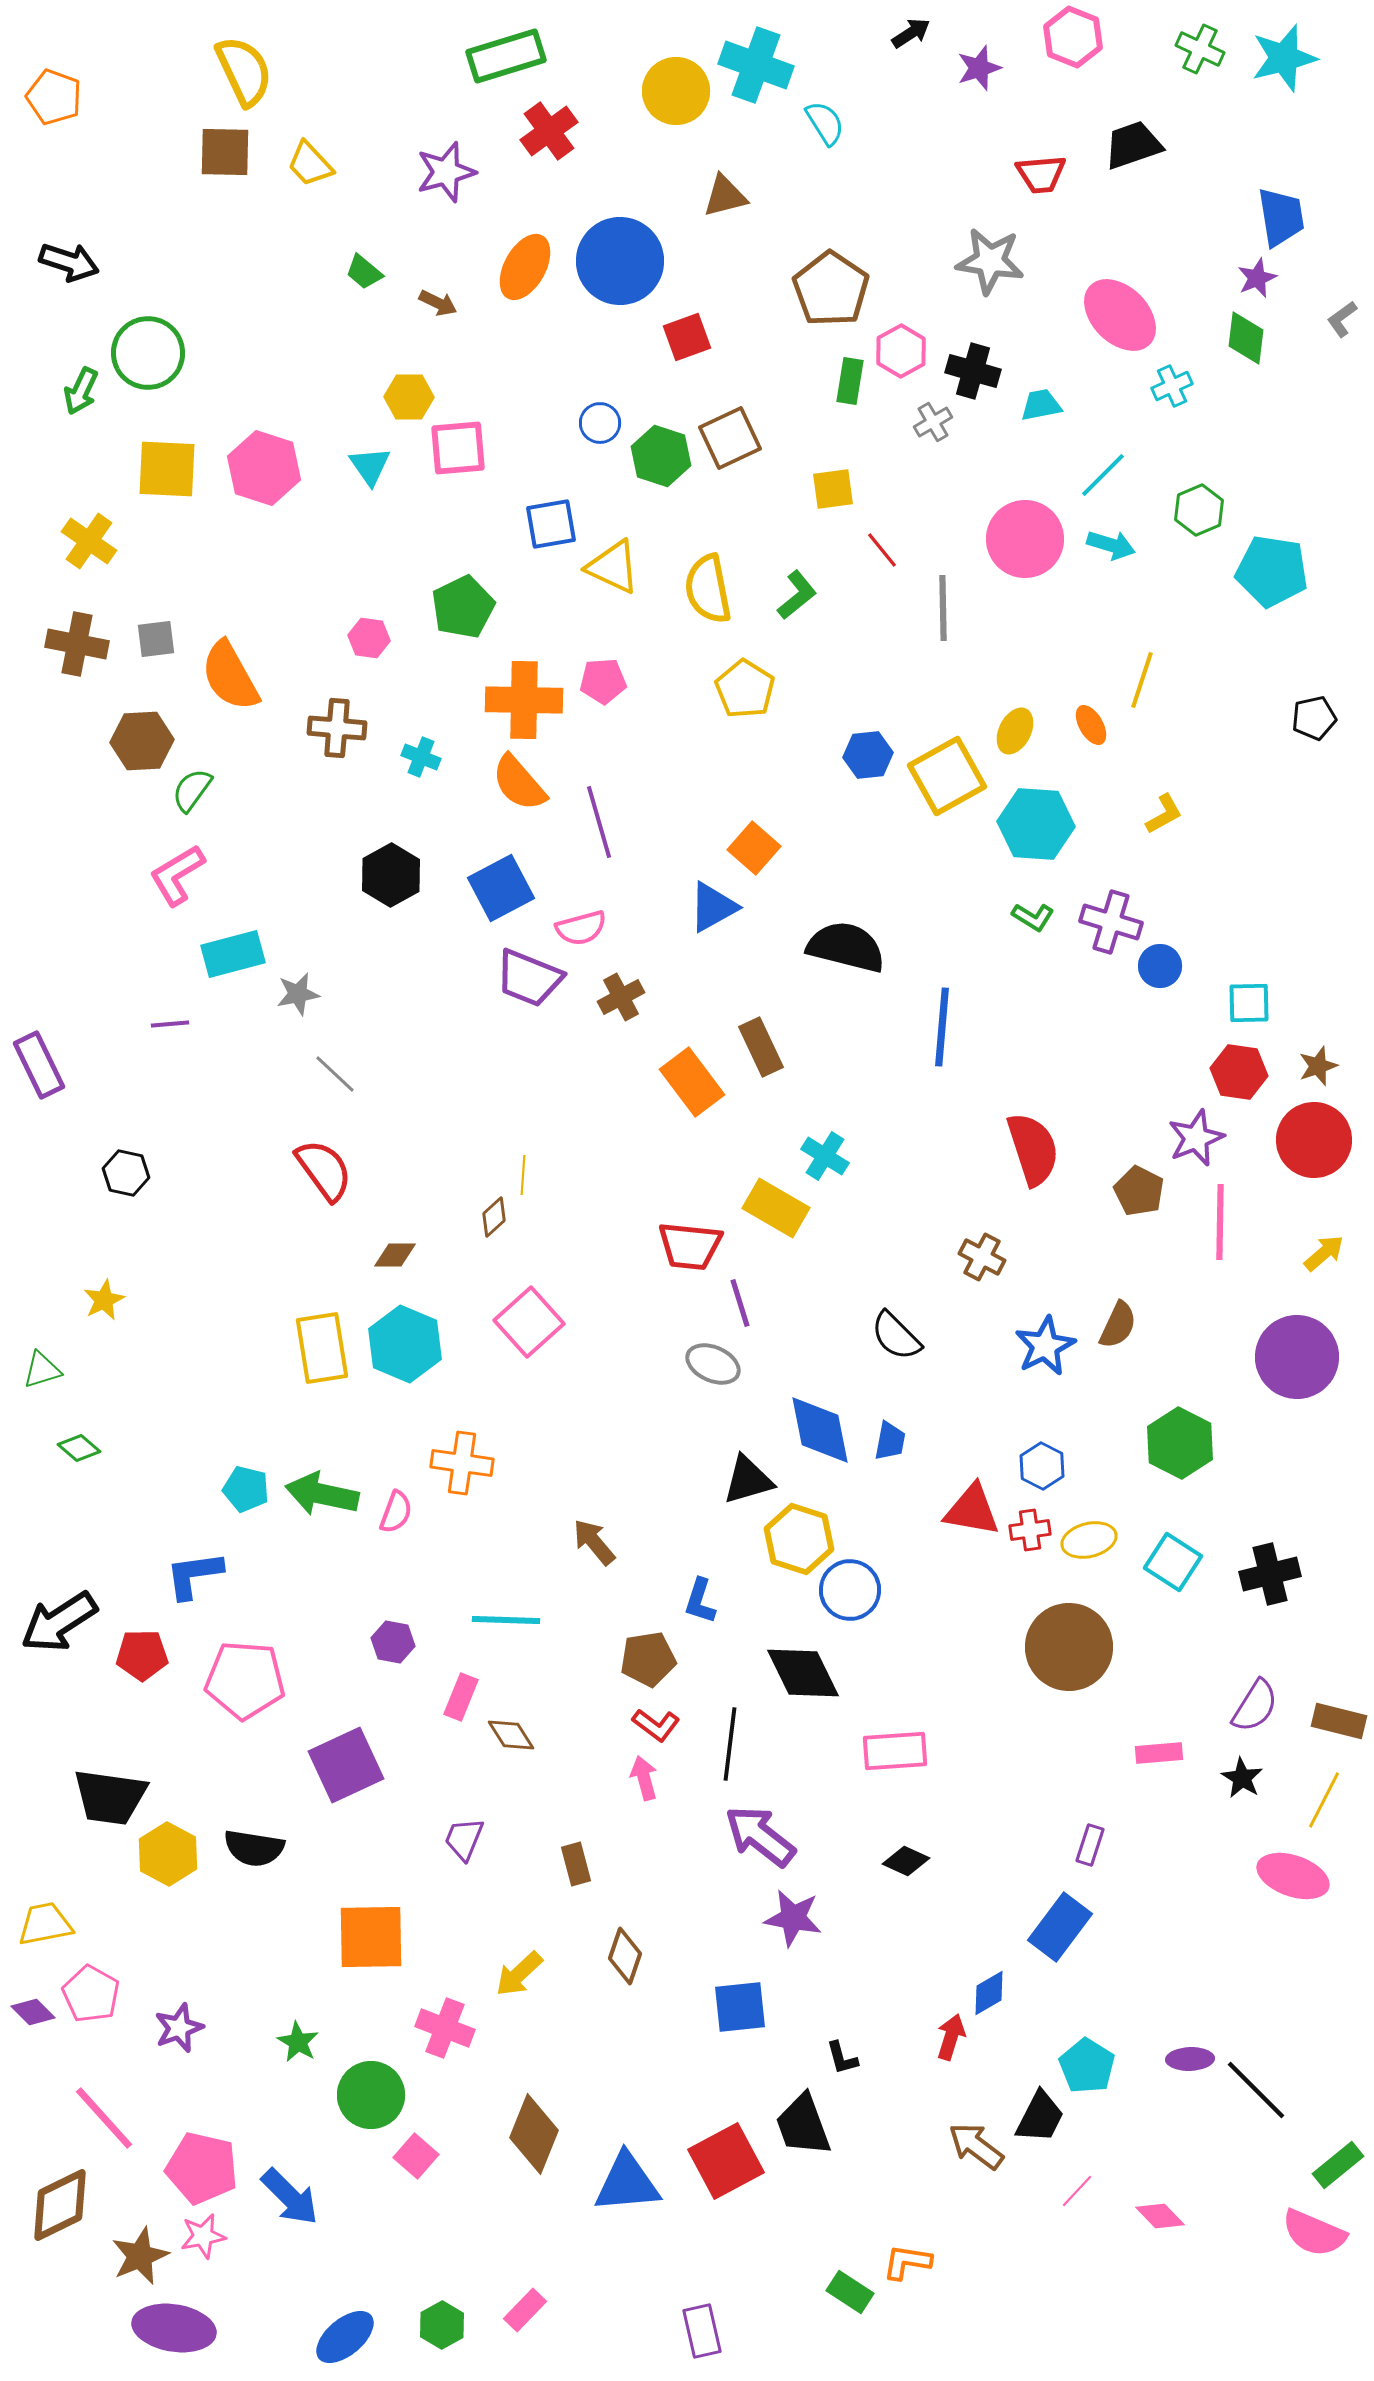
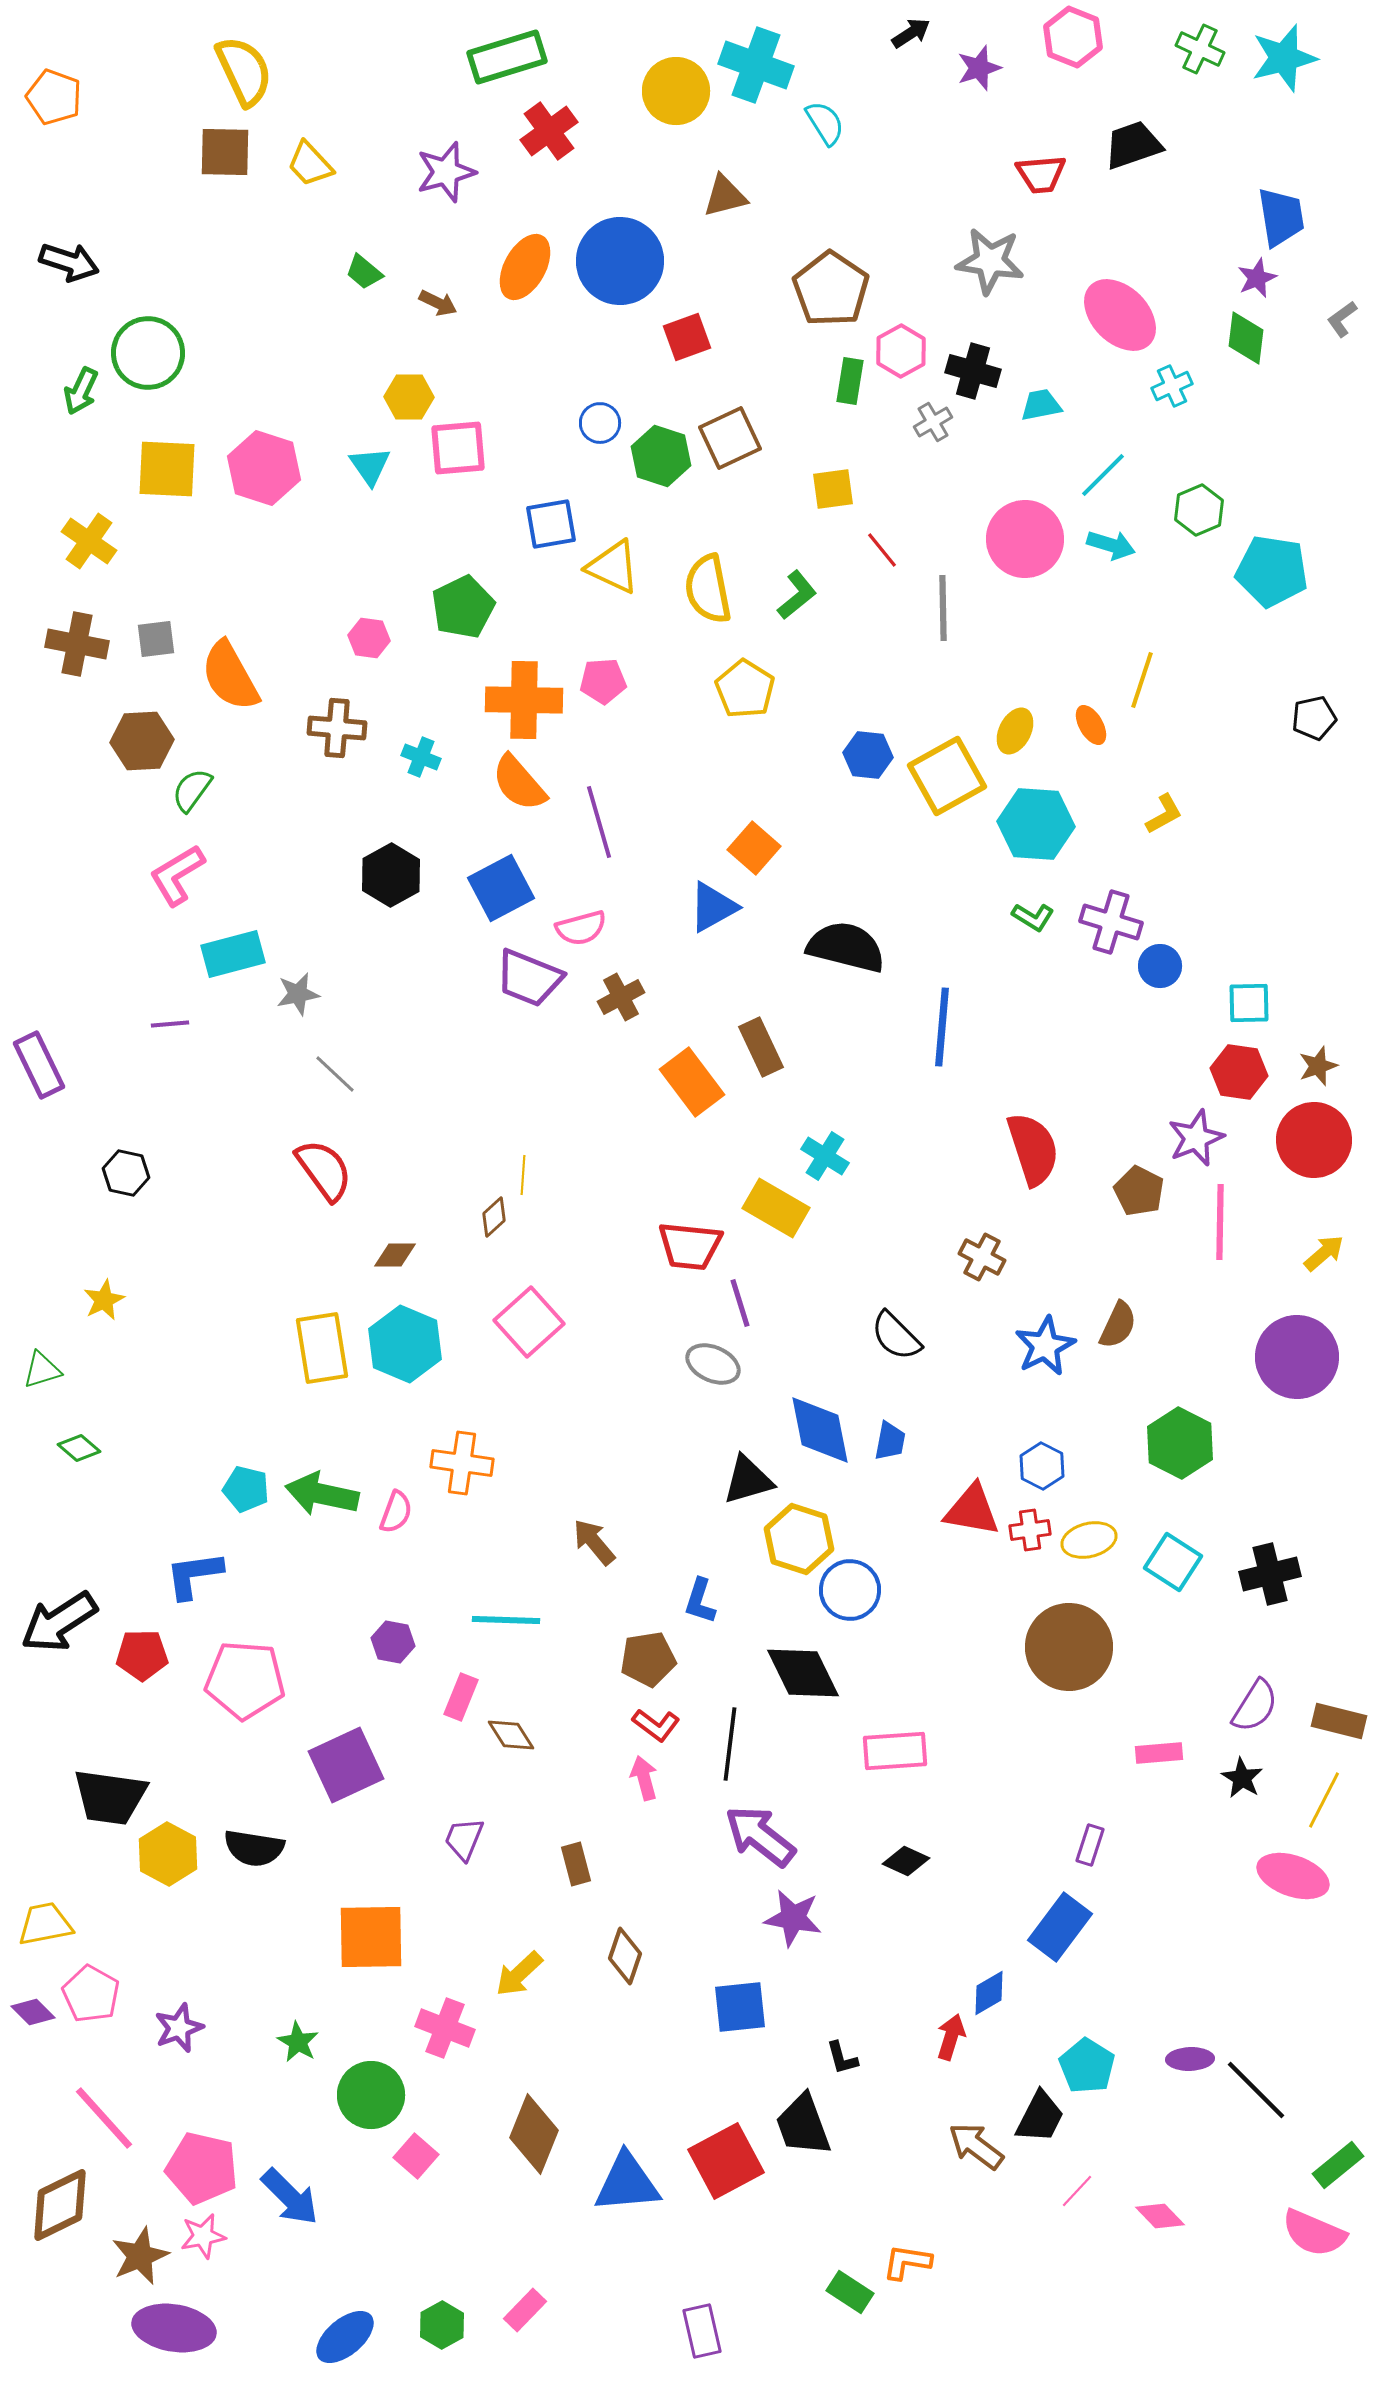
green rectangle at (506, 56): moved 1 px right, 1 px down
blue hexagon at (868, 755): rotated 12 degrees clockwise
